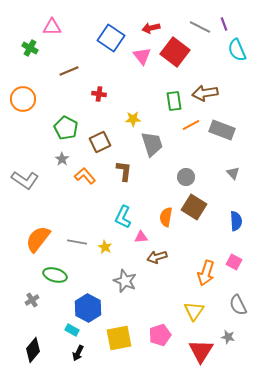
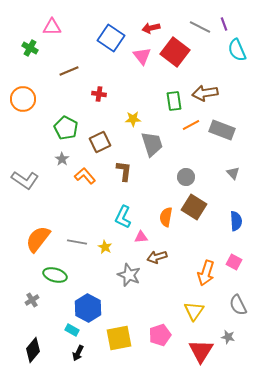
gray star at (125, 281): moved 4 px right, 6 px up
